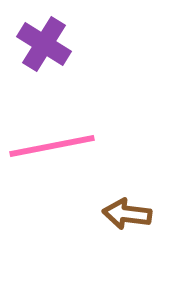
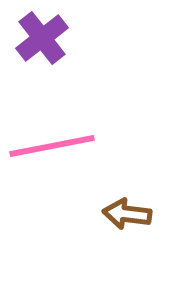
purple cross: moved 2 px left, 6 px up; rotated 20 degrees clockwise
